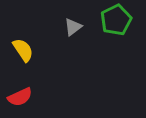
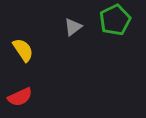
green pentagon: moved 1 px left
